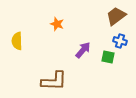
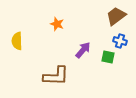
brown L-shape: moved 2 px right, 5 px up
